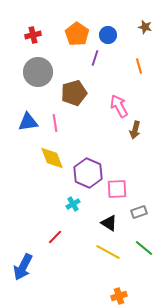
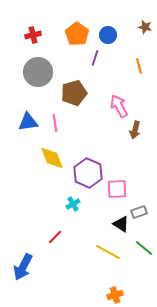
black triangle: moved 12 px right, 1 px down
orange cross: moved 4 px left, 1 px up
